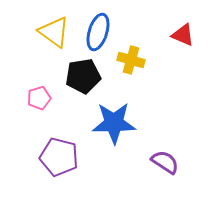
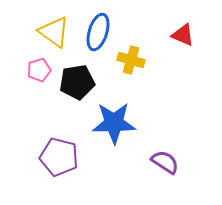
black pentagon: moved 6 px left, 6 px down
pink pentagon: moved 28 px up
